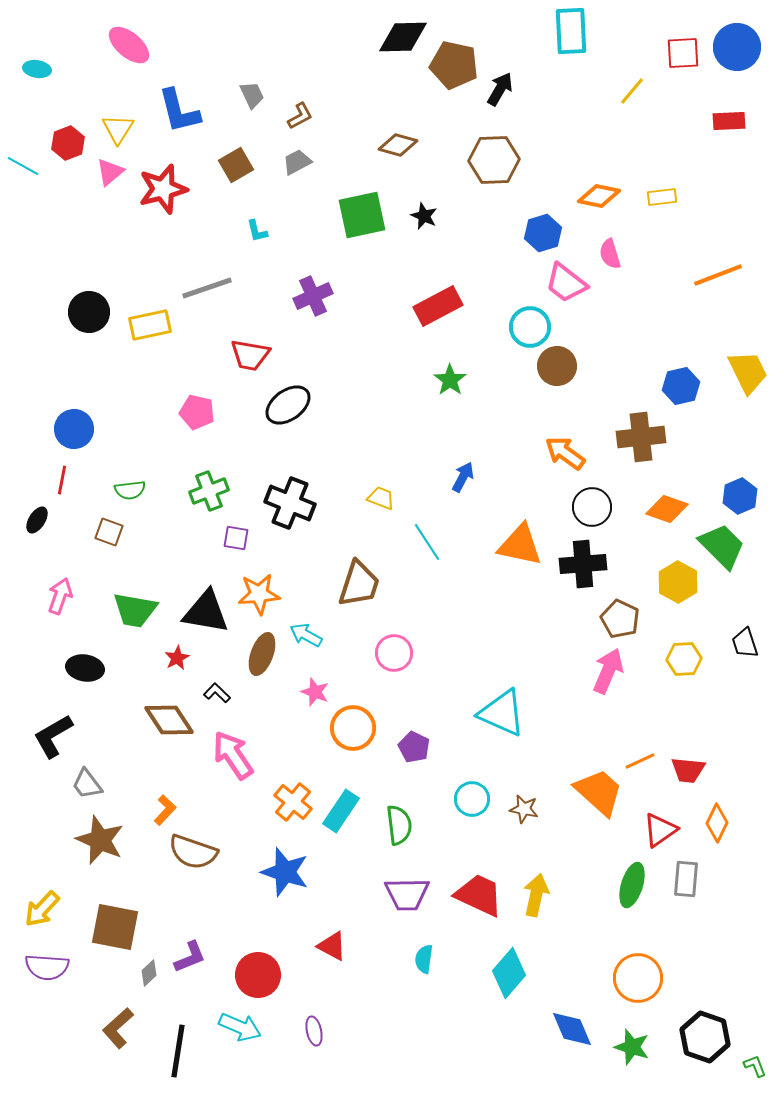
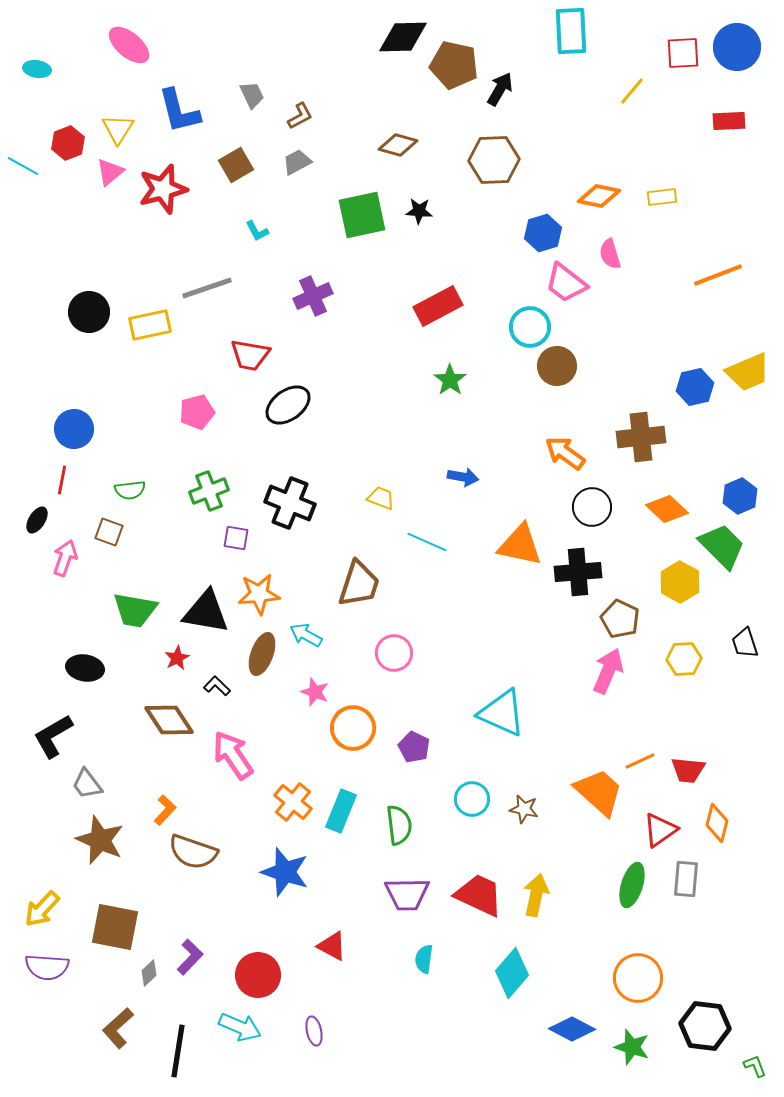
black star at (424, 216): moved 5 px left, 5 px up; rotated 20 degrees counterclockwise
cyan L-shape at (257, 231): rotated 15 degrees counterclockwise
yellow trapezoid at (748, 372): rotated 93 degrees clockwise
blue hexagon at (681, 386): moved 14 px right, 1 px down
pink pentagon at (197, 412): rotated 28 degrees counterclockwise
blue arrow at (463, 477): rotated 72 degrees clockwise
orange diamond at (667, 509): rotated 24 degrees clockwise
cyan line at (427, 542): rotated 33 degrees counterclockwise
black cross at (583, 564): moved 5 px left, 8 px down
yellow hexagon at (678, 582): moved 2 px right
pink arrow at (60, 596): moved 5 px right, 38 px up
black L-shape at (217, 693): moved 7 px up
cyan rectangle at (341, 811): rotated 12 degrees counterclockwise
orange diamond at (717, 823): rotated 12 degrees counterclockwise
purple L-shape at (190, 957): rotated 24 degrees counterclockwise
cyan diamond at (509, 973): moved 3 px right
blue diamond at (572, 1029): rotated 39 degrees counterclockwise
black hexagon at (705, 1037): moved 11 px up; rotated 12 degrees counterclockwise
